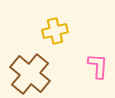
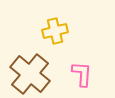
pink L-shape: moved 16 px left, 8 px down
